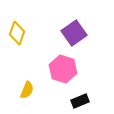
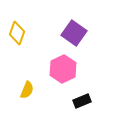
purple square: rotated 20 degrees counterclockwise
pink hexagon: rotated 16 degrees clockwise
black rectangle: moved 2 px right
